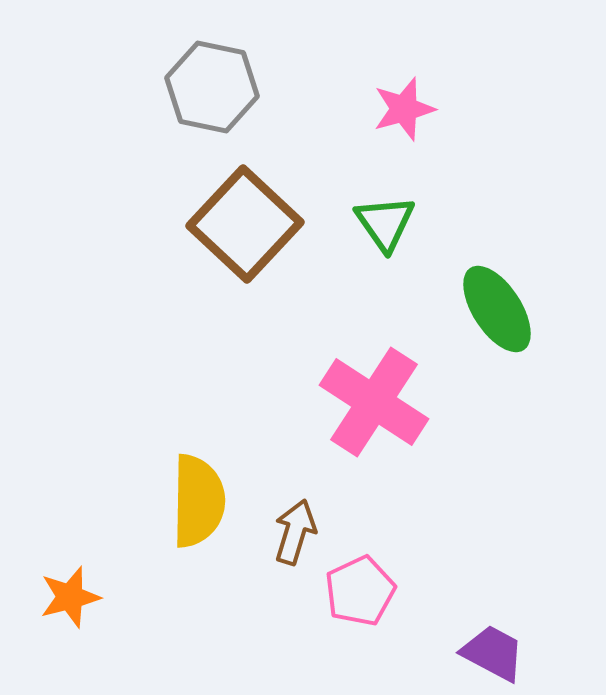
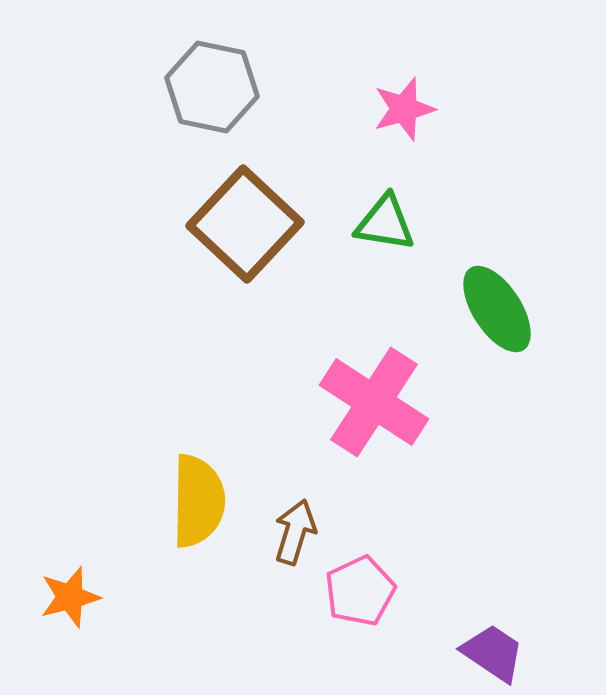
green triangle: rotated 46 degrees counterclockwise
purple trapezoid: rotated 6 degrees clockwise
